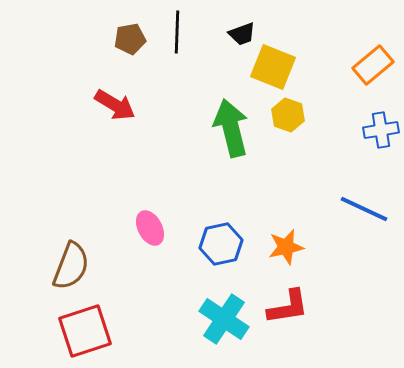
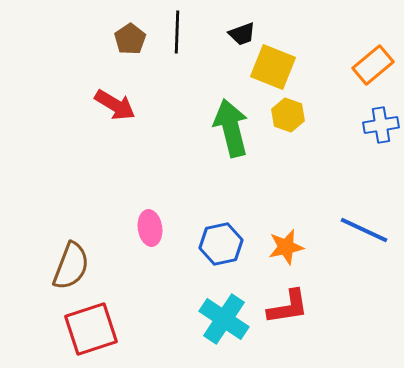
brown pentagon: rotated 24 degrees counterclockwise
blue cross: moved 5 px up
blue line: moved 21 px down
pink ellipse: rotated 20 degrees clockwise
red square: moved 6 px right, 2 px up
